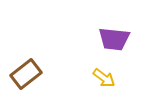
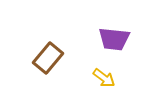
brown rectangle: moved 22 px right, 16 px up; rotated 12 degrees counterclockwise
